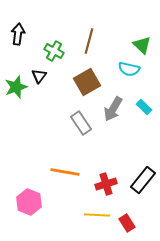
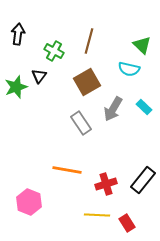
orange line: moved 2 px right, 2 px up
